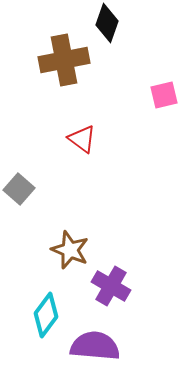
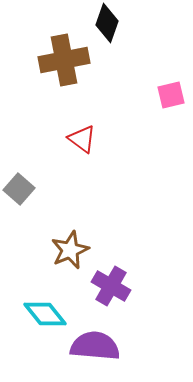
pink square: moved 7 px right
brown star: rotated 27 degrees clockwise
cyan diamond: moved 1 px left, 1 px up; rotated 75 degrees counterclockwise
